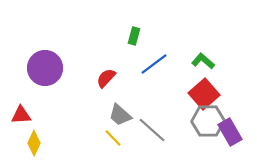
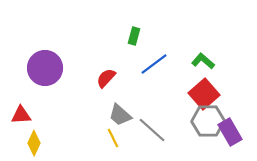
yellow line: rotated 18 degrees clockwise
